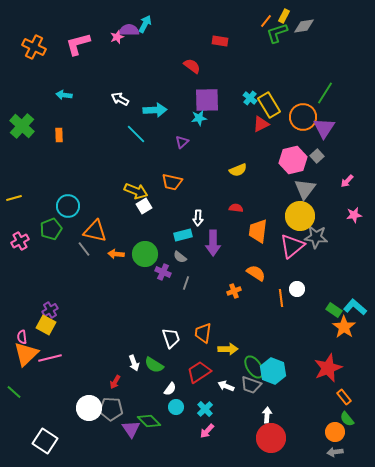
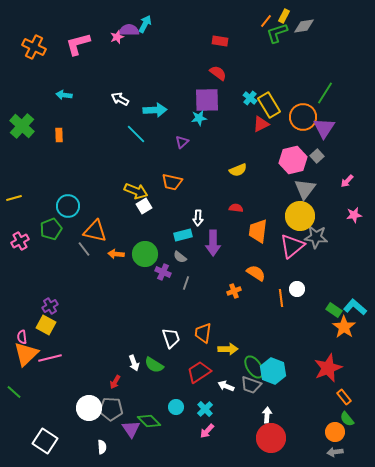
red semicircle at (192, 66): moved 26 px right, 7 px down
purple cross at (50, 310): moved 4 px up
white semicircle at (170, 389): moved 68 px left, 58 px down; rotated 40 degrees counterclockwise
